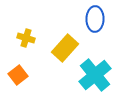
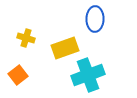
yellow rectangle: rotated 28 degrees clockwise
cyan cross: moved 7 px left; rotated 20 degrees clockwise
